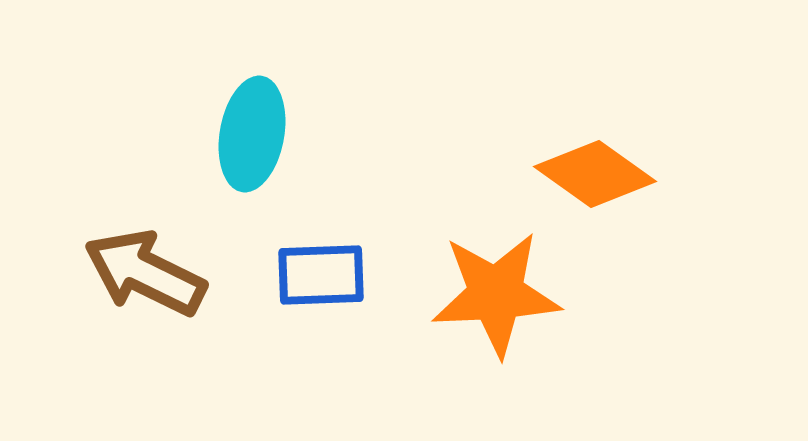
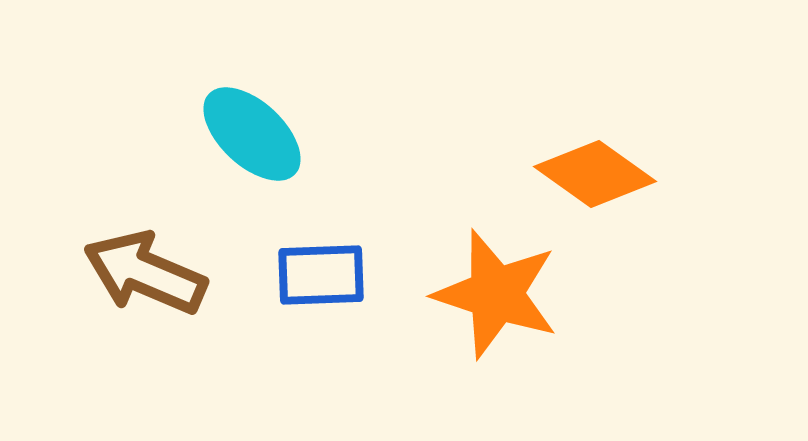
cyan ellipse: rotated 57 degrees counterclockwise
brown arrow: rotated 3 degrees counterclockwise
orange star: rotated 21 degrees clockwise
